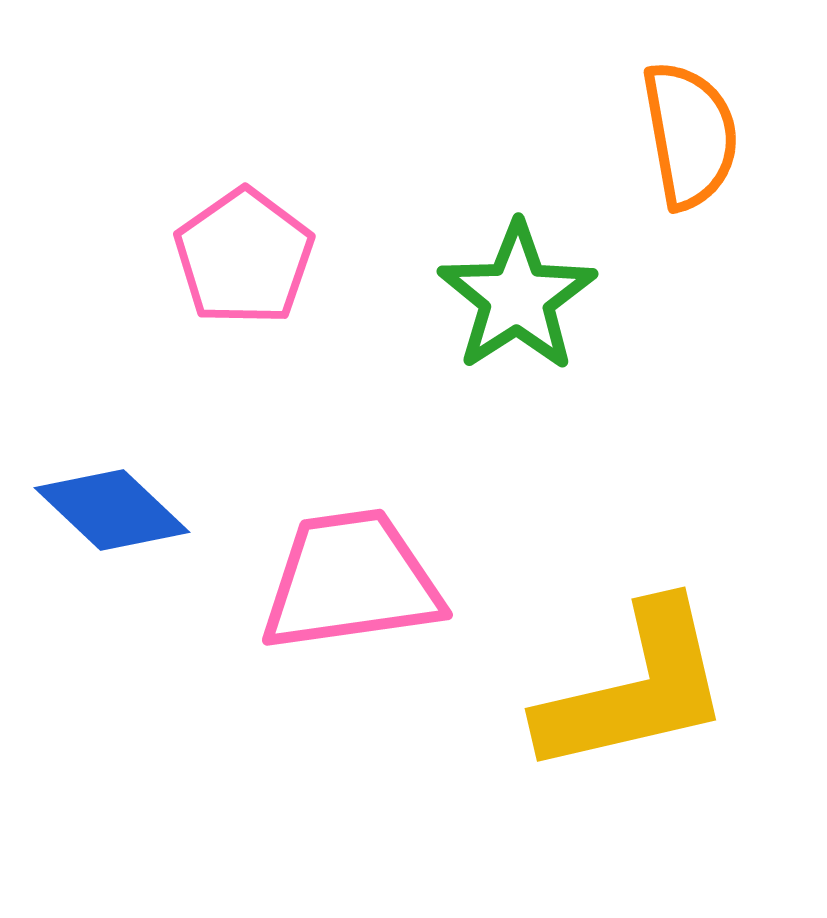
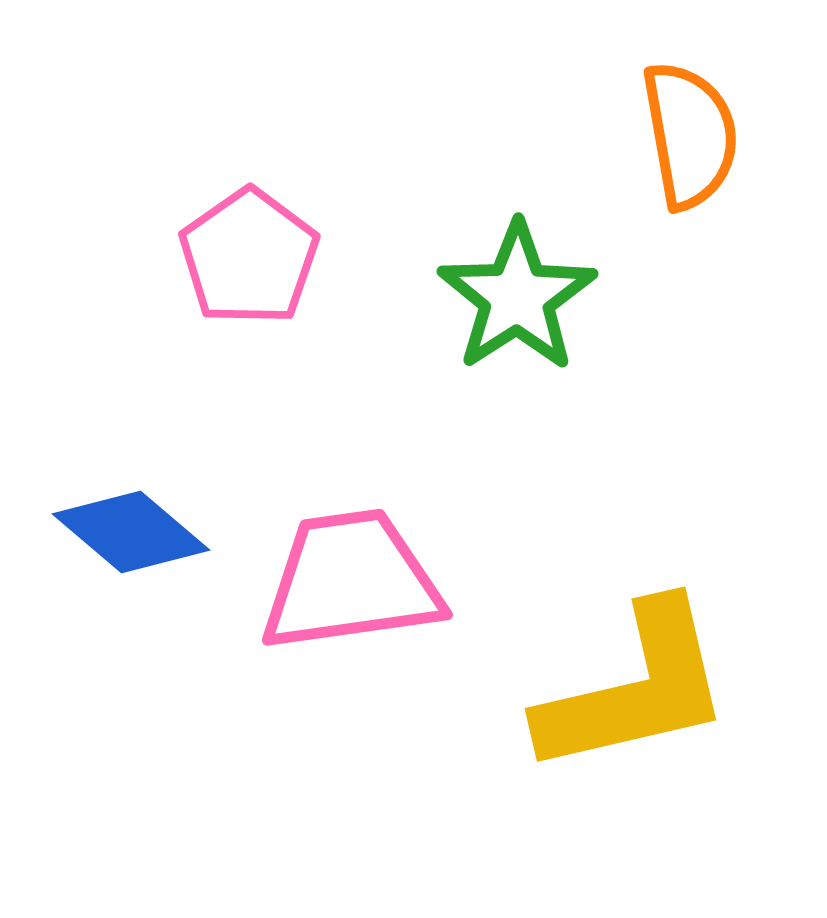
pink pentagon: moved 5 px right
blue diamond: moved 19 px right, 22 px down; rotated 3 degrees counterclockwise
